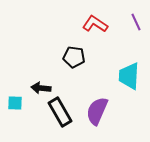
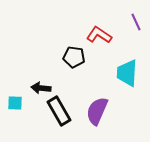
red L-shape: moved 4 px right, 11 px down
cyan trapezoid: moved 2 px left, 3 px up
black rectangle: moved 1 px left, 1 px up
